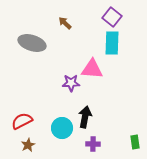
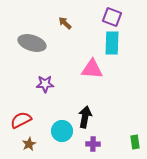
purple square: rotated 18 degrees counterclockwise
purple star: moved 26 px left, 1 px down
red semicircle: moved 1 px left, 1 px up
cyan circle: moved 3 px down
brown star: moved 1 px right, 1 px up
